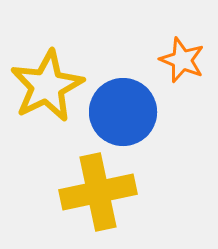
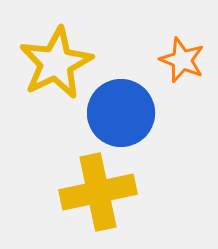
yellow star: moved 9 px right, 23 px up
blue circle: moved 2 px left, 1 px down
